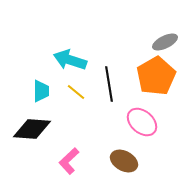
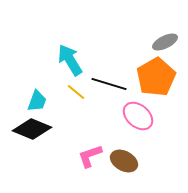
cyan arrow: rotated 40 degrees clockwise
orange pentagon: moved 1 px down
black line: rotated 64 degrees counterclockwise
cyan trapezoid: moved 4 px left, 10 px down; rotated 20 degrees clockwise
pink ellipse: moved 4 px left, 6 px up
black diamond: rotated 18 degrees clockwise
pink L-shape: moved 21 px right, 5 px up; rotated 24 degrees clockwise
